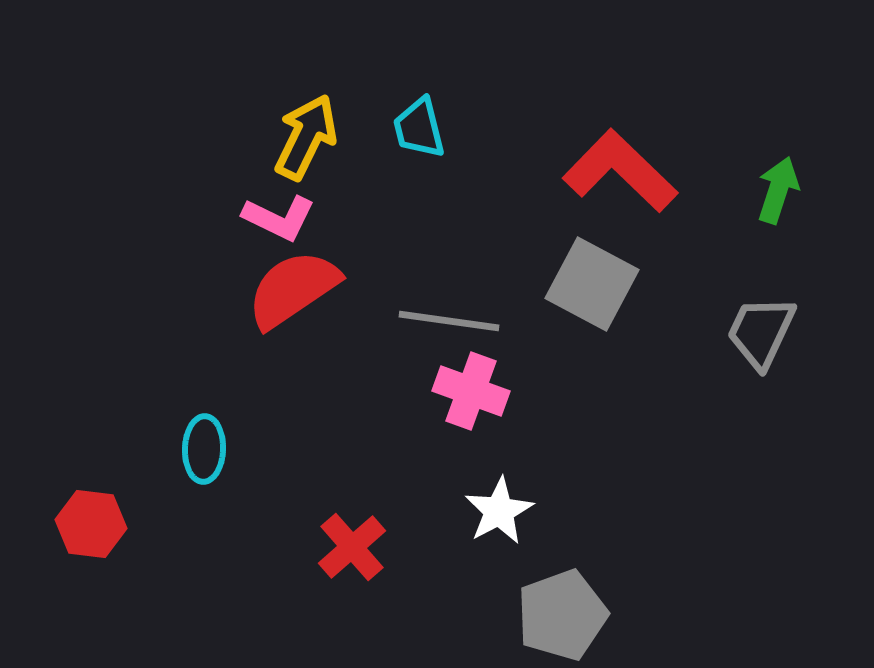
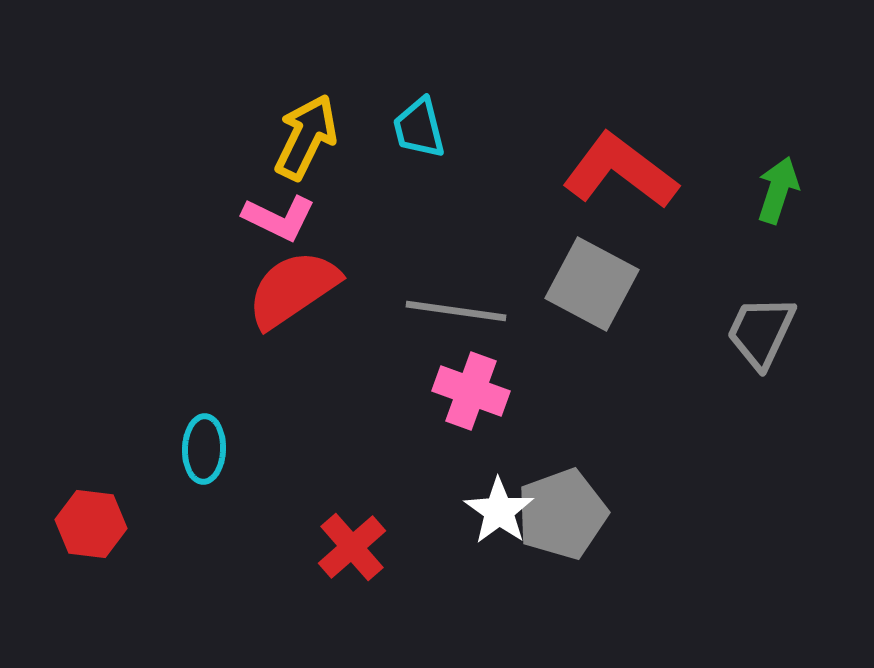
red L-shape: rotated 7 degrees counterclockwise
gray line: moved 7 px right, 10 px up
white star: rotated 8 degrees counterclockwise
gray pentagon: moved 101 px up
